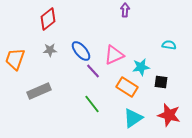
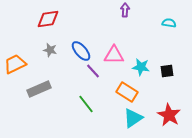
red diamond: rotated 30 degrees clockwise
cyan semicircle: moved 22 px up
gray star: rotated 16 degrees clockwise
pink triangle: rotated 25 degrees clockwise
orange trapezoid: moved 5 px down; rotated 45 degrees clockwise
cyan star: rotated 18 degrees clockwise
black square: moved 6 px right, 11 px up; rotated 16 degrees counterclockwise
orange rectangle: moved 5 px down
gray rectangle: moved 2 px up
green line: moved 6 px left
red star: rotated 15 degrees clockwise
